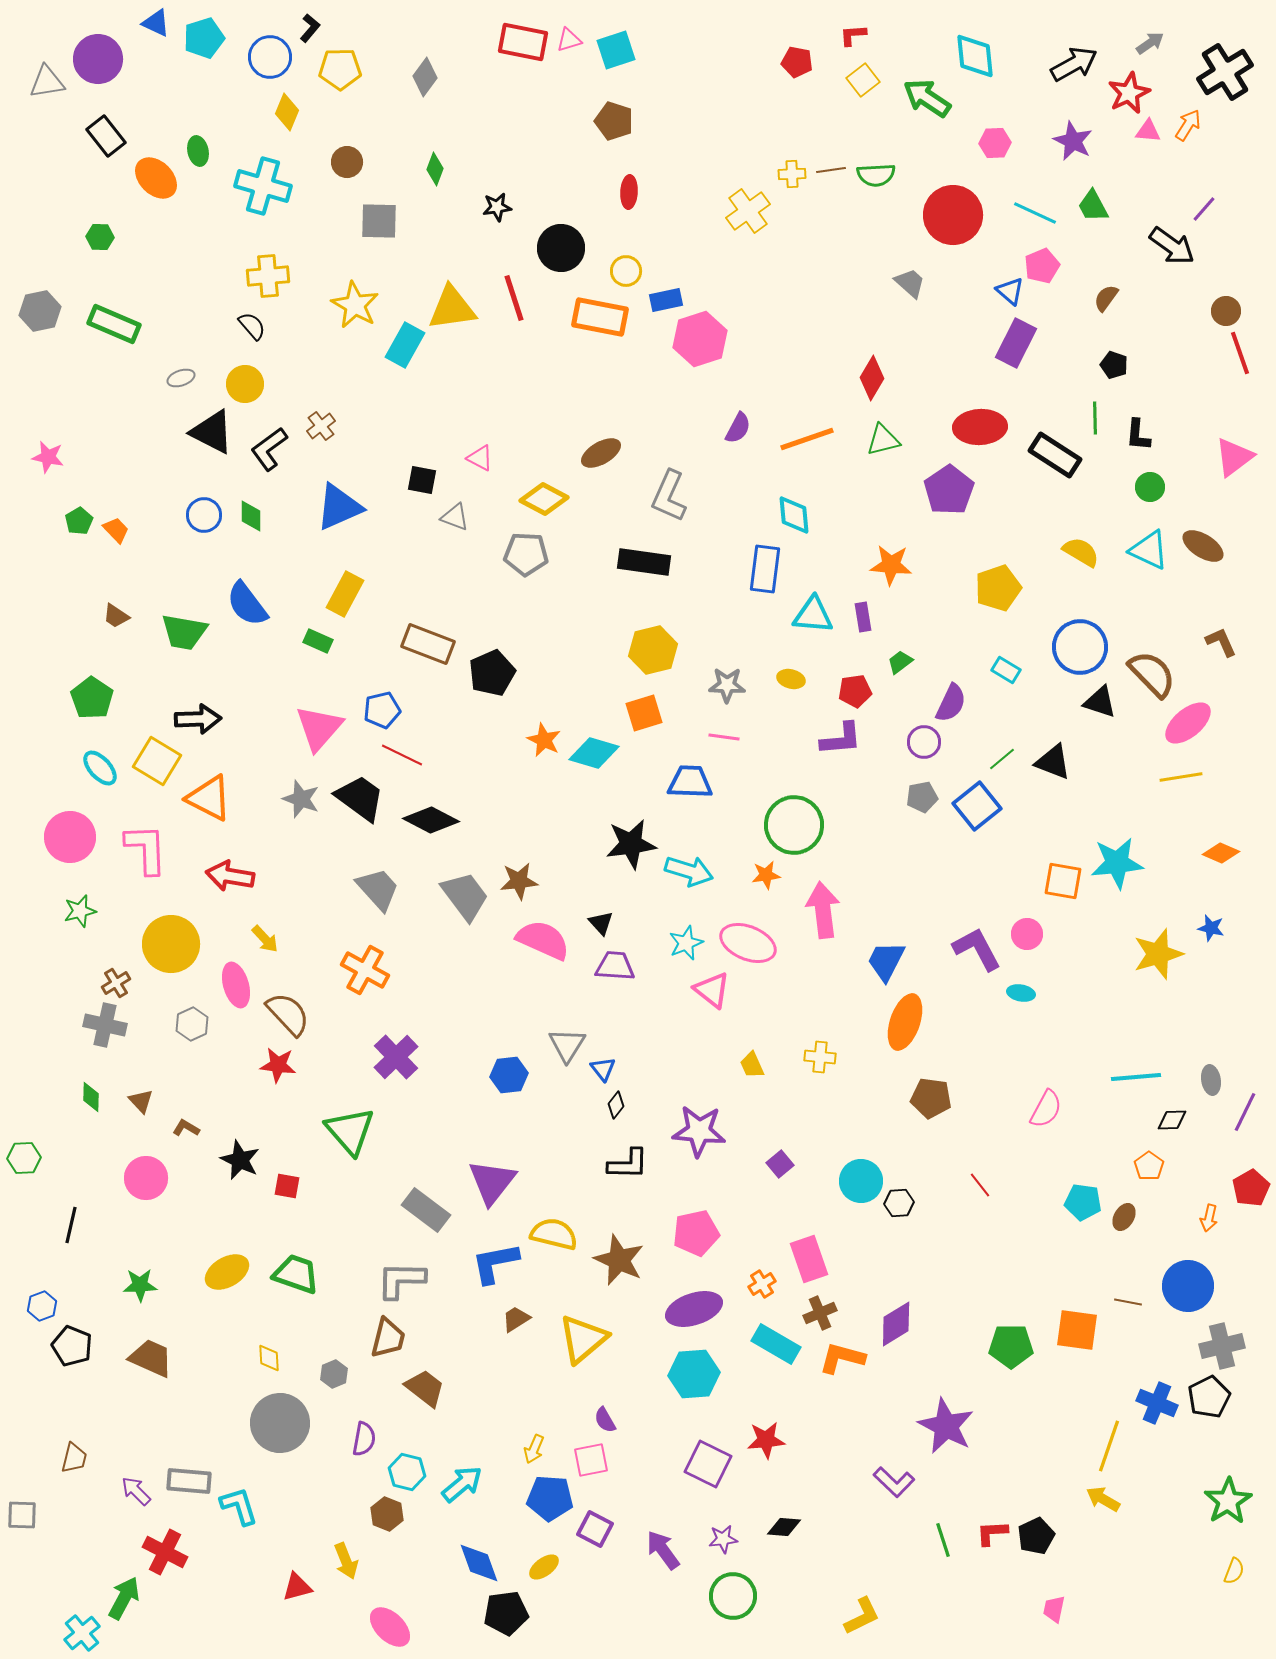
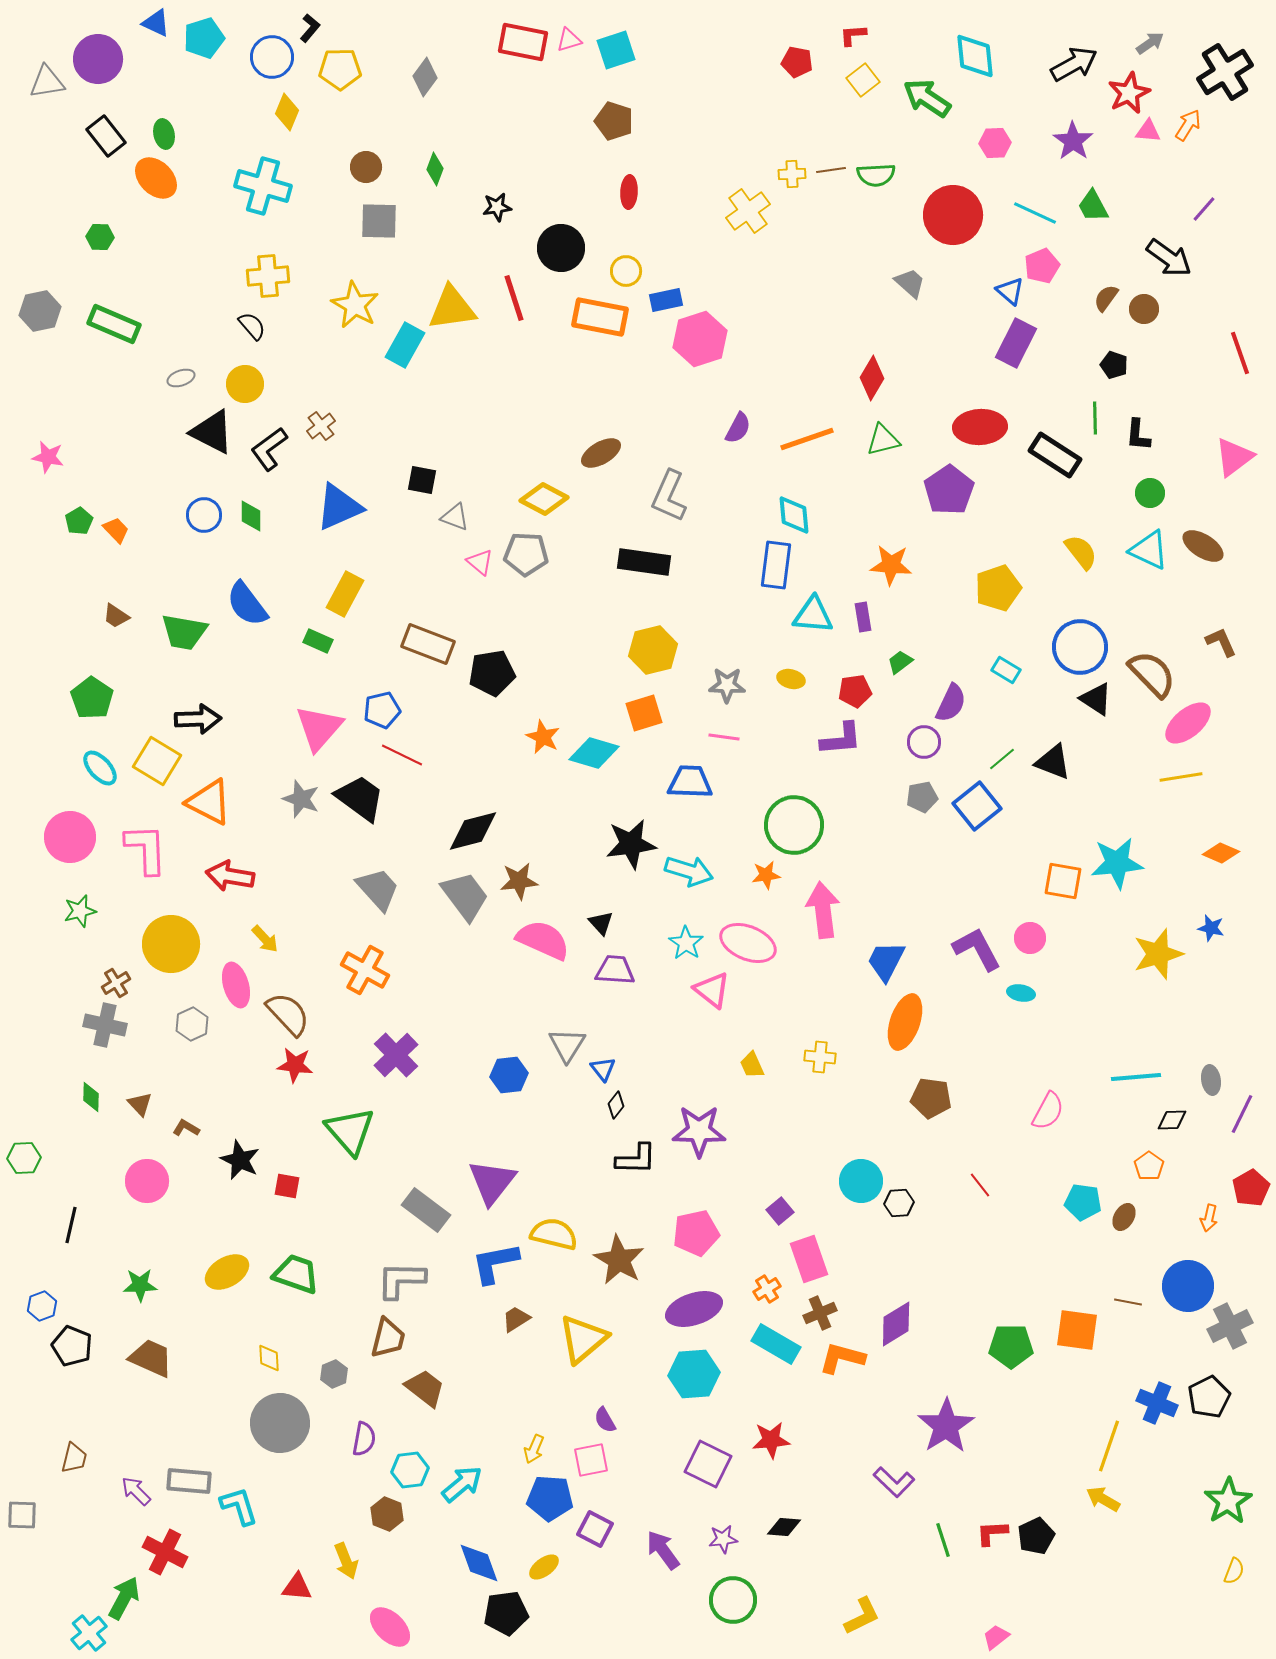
blue circle at (270, 57): moved 2 px right
purple star at (1073, 141): rotated 9 degrees clockwise
green ellipse at (198, 151): moved 34 px left, 17 px up
brown circle at (347, 162): moved 19 px right, 5 px down
black arrow at (1172, 246): moved 3 px left, 12 px down
brown circle at (1226, 311): moved 82 px left, 2 px up
pink triangle at (480, 458): moved 104 px down; rotated 12 degrees clockwise
green circle at (1150, 487): moved 6 px down
yellow semicircle at (1081, 552): rotated 21 degrees clockwise
blue rectangle at (765, 569): moved 11 px right, 4 px up
black pentagon at (492, 673): rotated 15 degrees clockwise
black triangle at (1100, 702): moved 4 px left, 3 px up; rotated 15 degrees clockwise
orange star at (544, 740): moved 1 px left, 3 px up
orange triangle at (209, 798): moved 4 px down
black diamond at (431, 820): moved 42 px right, 11 px down; rotated 42 degrees counterclockwise
pink circle at (1027, 934): moved 3 px right, 4 px down
cyan star at (686, 943): rotated 16 degrees counterclockwise
purple trapezoid at (615, 966): moved 4 px down
purple cross at (396, 1057): moved 2 px up
red star at (278, 1065): moved 17 px right
brown triangle at (141, 1101): moved 1 px left, 3 px down
pink semicircle at (1046, 1109): moved 2 px right, 2 px down
purple line at (1245, 1112): moved 3 px left, 2 px down
purple star at (699, 1131): rotated 4 degrees counterclockwise
black L-shape at (628, 1164): moved 8 px right, 5 px up
purple square at (780, 1164): moved 47 px down
pink circle at (146, 1178): moved 1 px right, 3 px down
brown star at (619, 1260): rotated 6 degrees clockwise
orange cross at (762, 1284): moved 5 px right, 5 px down
gray cross at (1222, 1346): moved 8 px right, 20 px up; rotated 12 degrees counterclockwise
purple star at (946, 1426): rotated 12 degrees clockwise
red star at (766, 1440): moved 5 px right
cyan hexagon at (407, 1472): moved 3 px right, 2 px up; rotated 21 degrees counterclockwise
red triangle at (297, 1587): rotated 20 degrees clockwise
green circle at (733, 1596): moved 4 px down
pink trapezoid at (1054, 1609): moved 58 px left, 28 px down; rotated 40 degrees clockwise
cyan cross at (82, 1633): moved 7 px right
